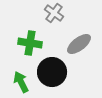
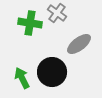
gray cross: moved 3 px right
green cross: moved 20 px up
green arrow: moved 1 px right, 4 px up
